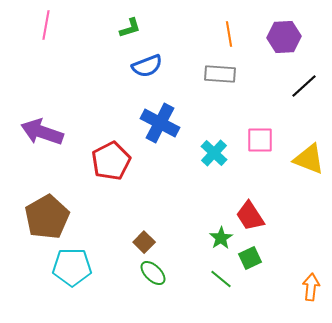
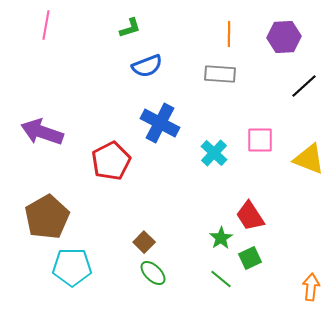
orange line: rotated 10 degrees clockwise
